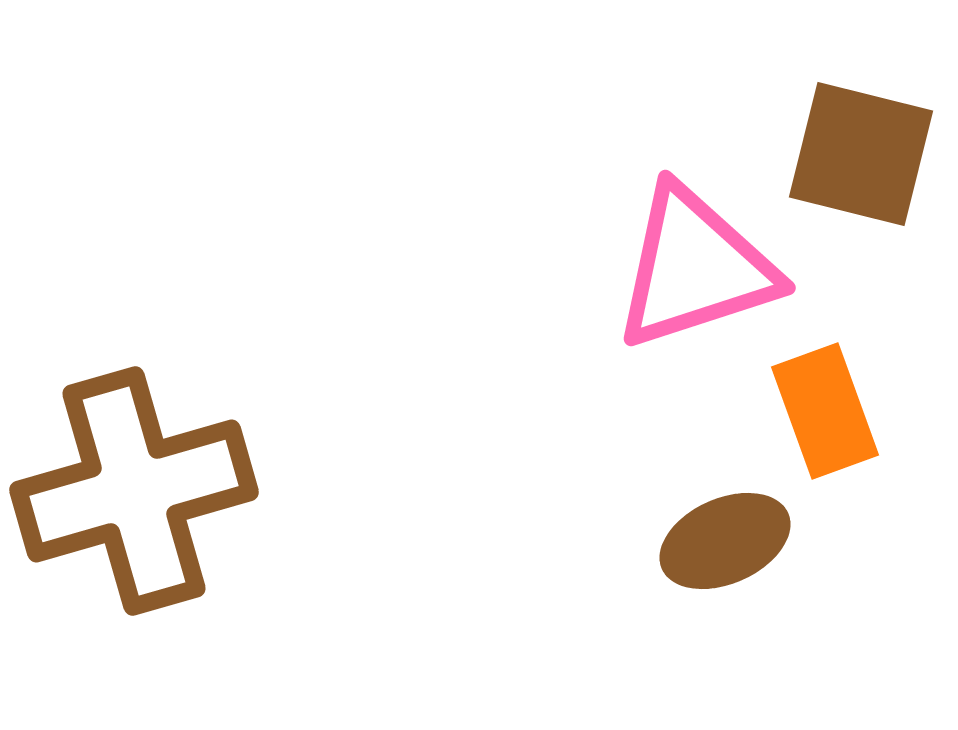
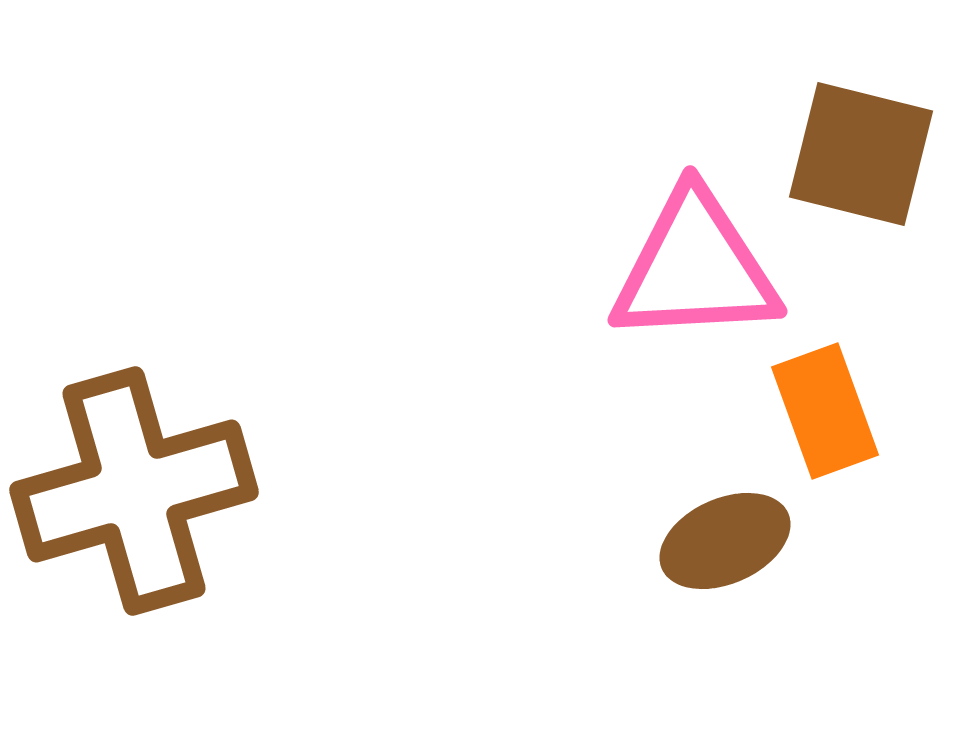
pink triangle: rotated 15 degrees clockwise
